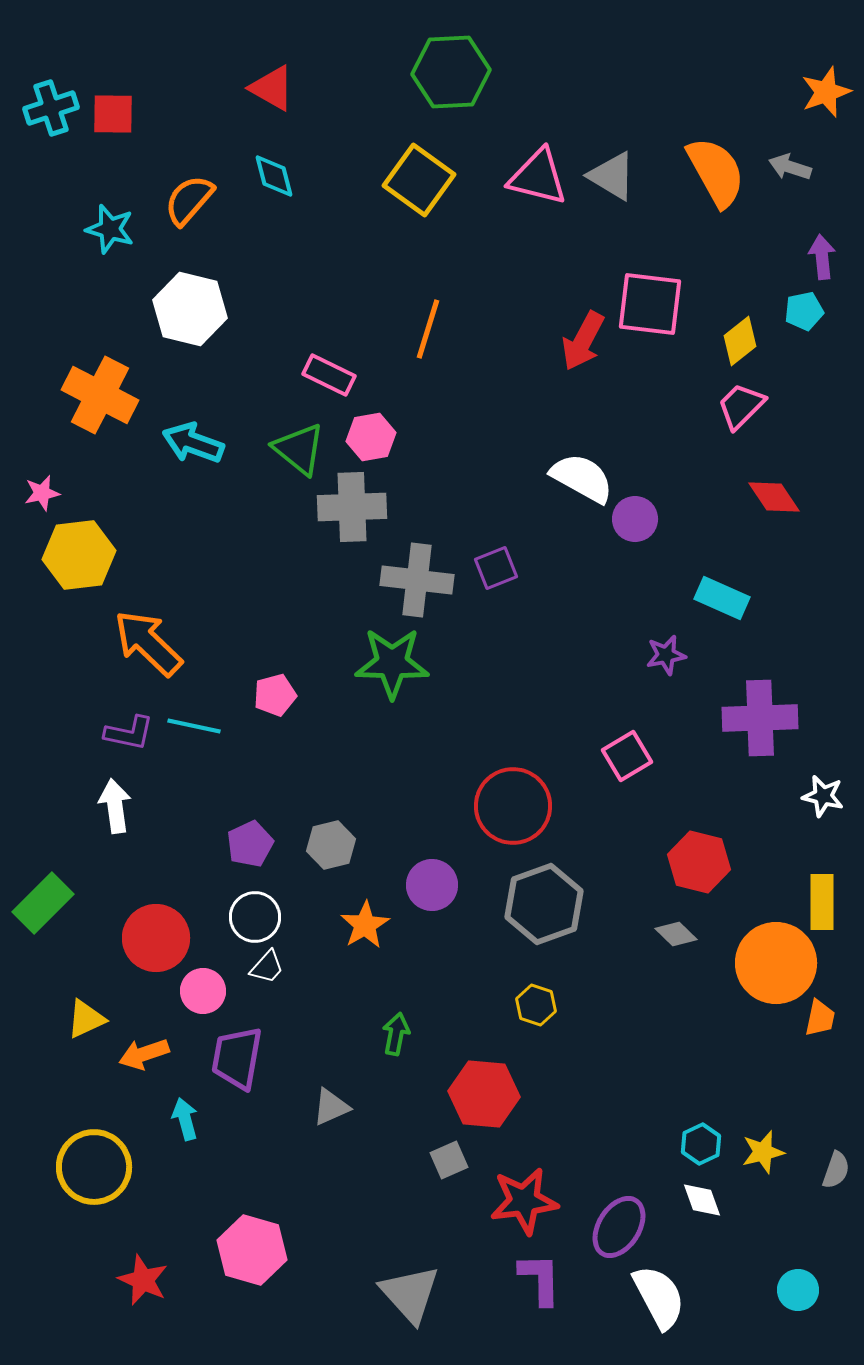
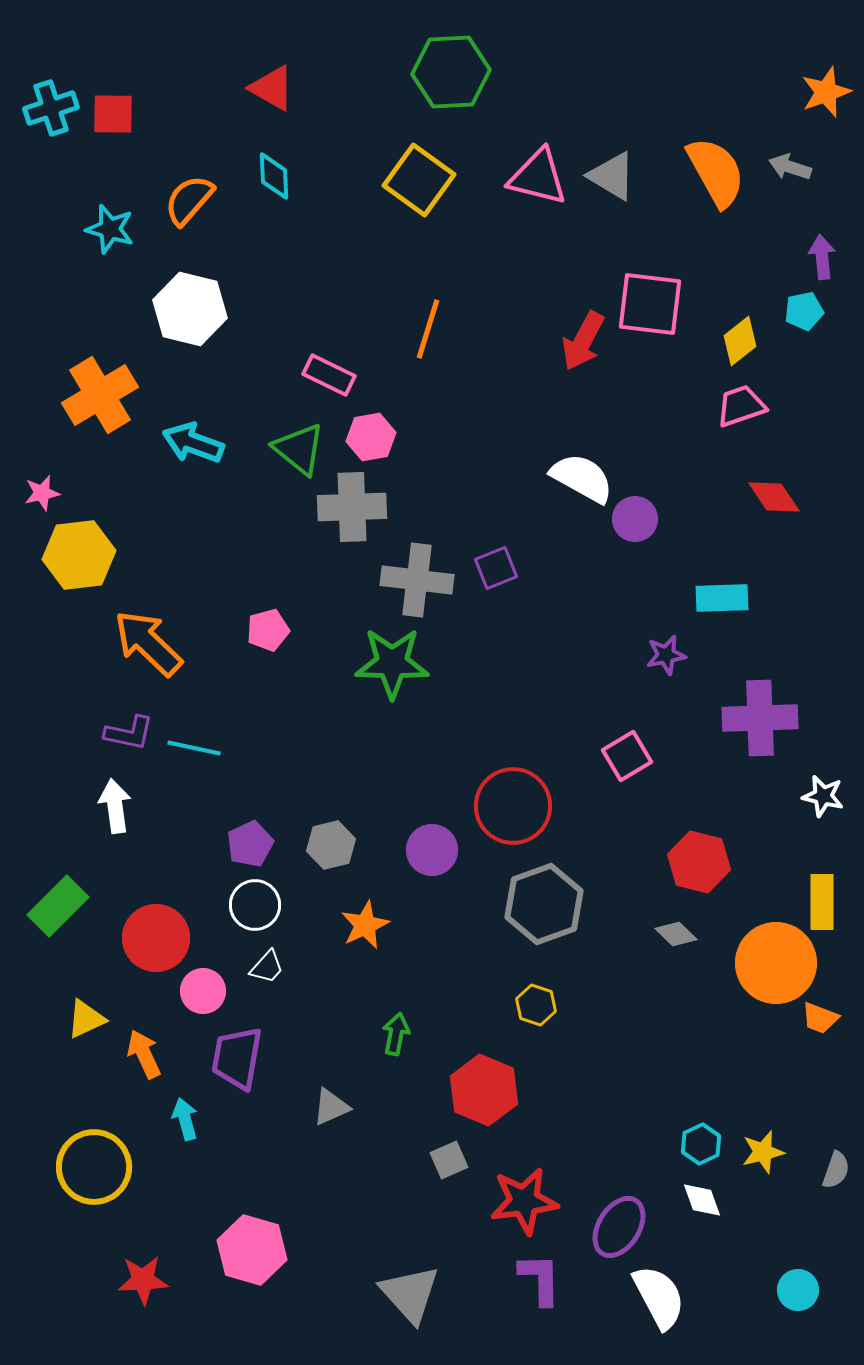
cyan diamond at (274, 176): rotated 12 degrees clockwise
orange cross at (100, 395): rotated 32 degrees clockwise
pink trapezoid at (741, 406): rotated 26 degrees clockwise
cyan rectangle at (722, 598): rotated 26 degrees counterclockwise
pink pentagon at (275, 695): moved 7 px left, 65 px up
cyan line at (194, 726): moved 22 px down
purple circle at (432, 885): moved 35 px up
green rectangle at (43, 903): moved 15 px right, 3 px down
white circle at (255, 917): moved 12 px up
orange star at (365, 925): rotated 6 degrees clockwise
orange trapezoid at (820, 1018): rotated 99 degrees clockwise
orange arrow at (144, 1054): rotated 84 degrees clockwise
red hexagon at (484, 1094): moved 4 px up; rotated 18 degrees clockwise
red star at (143, 1280): rotated 27 degrees counterclockwise
